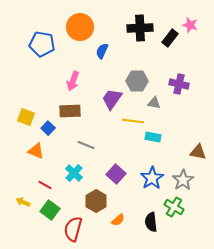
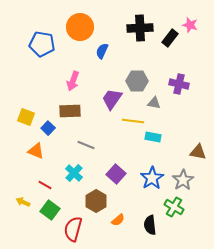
black semicircle: moved 1 px left, 3 px down
